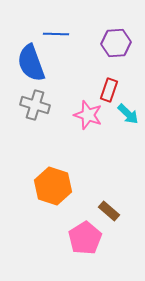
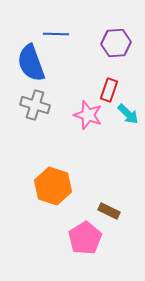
brown rectangle: rotated 15 degrees counterclockwise
